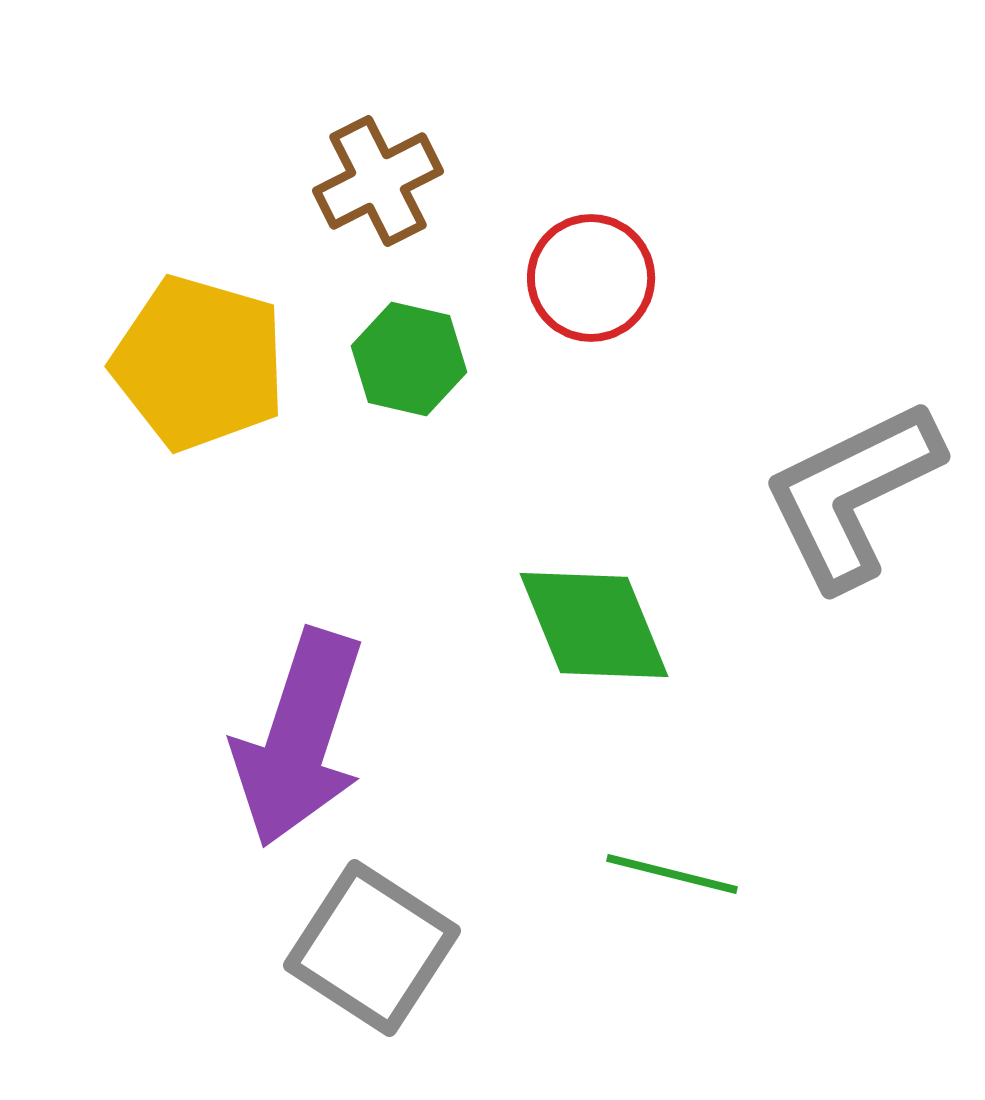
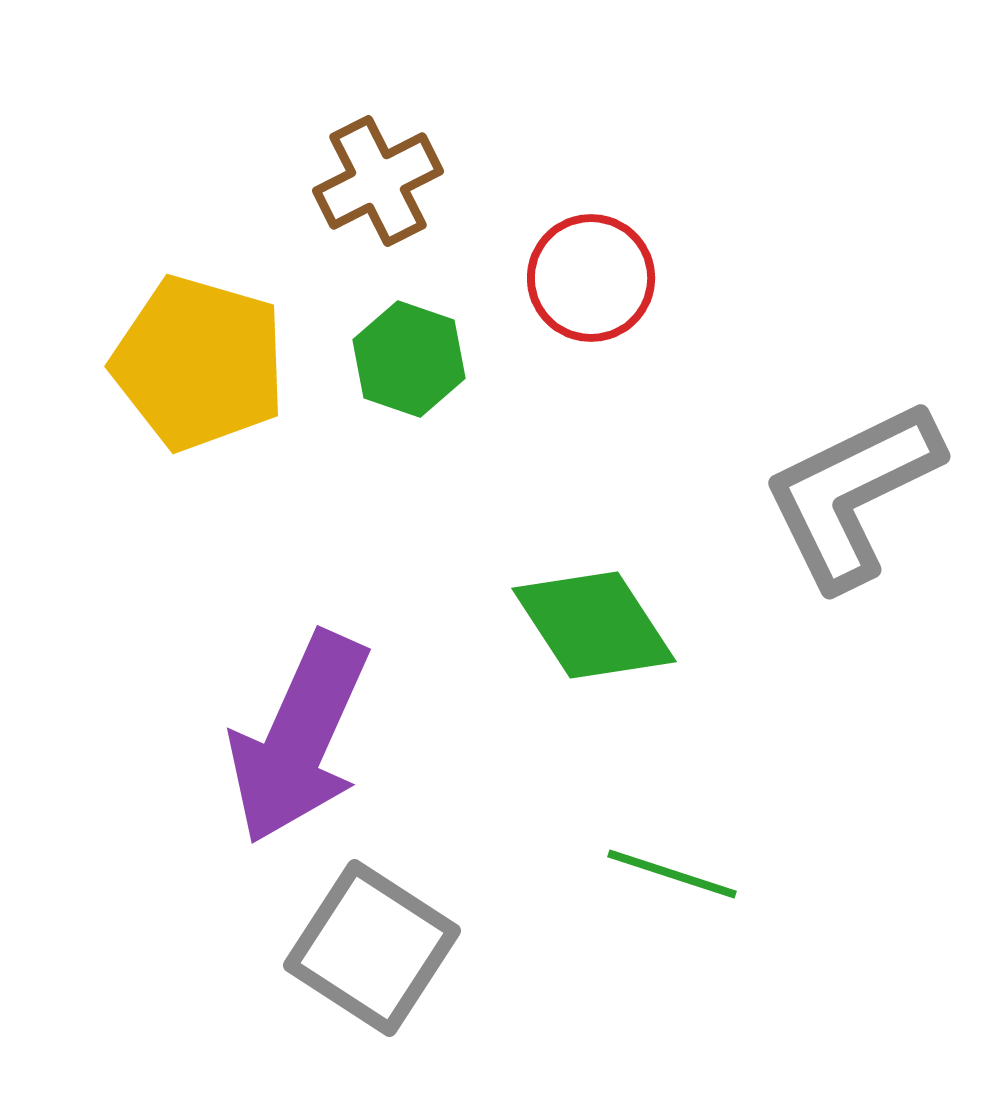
green hexagon: rotated 6 degrees clockwise
green diamond: rotated 11 degrees counterclockwise
purple arrow: rotated 6 degrees clockwise
green line: rotated 4 degrees clockwise
